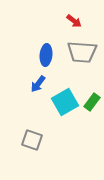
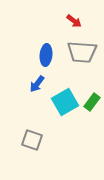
blue arrow: moved 1 px left
